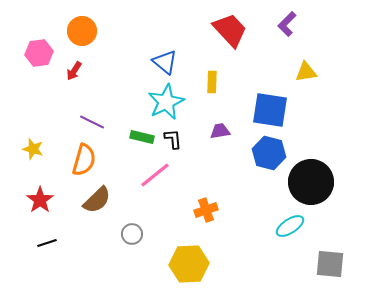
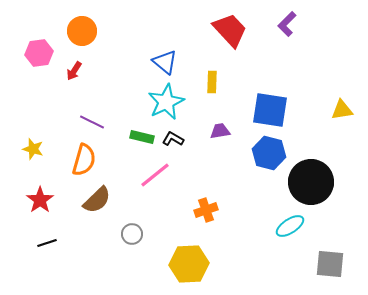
yellow triangle: moved 36 px right, 38 px down
black L-shape: rotated 55 degrees counterclockwise
